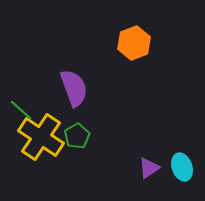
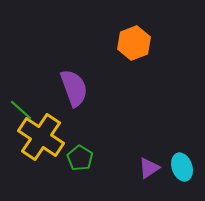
green pentagon: moved 3 px right, 22 px down; rotated 10 degrees counterclockwise
